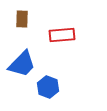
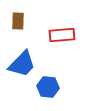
brown rectangle: moved 4 px left, 2 px down
blue hexagon: rotated 15 degrees counterclockwise
